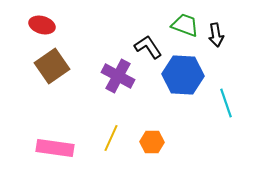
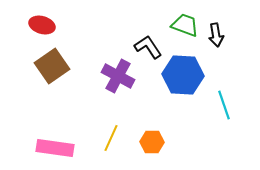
cyan line: moved 2 px left, 2 px down
